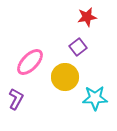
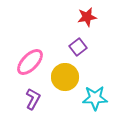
purple L-shape: moved 17 px right
